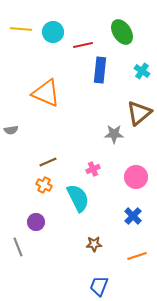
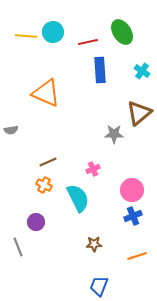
yellow line: moved 5 px right, 7 px down
red line: moved 5 px right, 3 px up
blue rectangle: rotated 10 degrees counterclockwise
pink circle: moved 4 px left, 13 px down
blue cross: rotated 24 degrees clockwise
